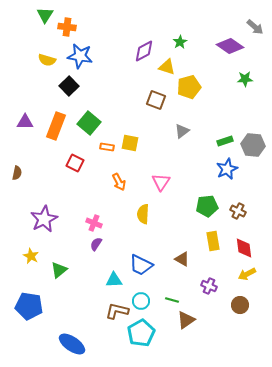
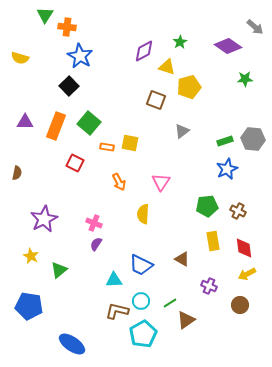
purple diamond at (230, 46): moved 2 px left
blue star at (80, 56): rotated 20 degrees clockwise
yellow semicircle at (47, 60): moved 27 px left, 2 px up
gray hexagon at (253, 145): moved 6 px up
green line at (172, 300): moved 2 px left, 3 px down; rotated 48 degrees counterclockwise
cyan pentagon at (141, 333): moved 2 px right, 1 px down
